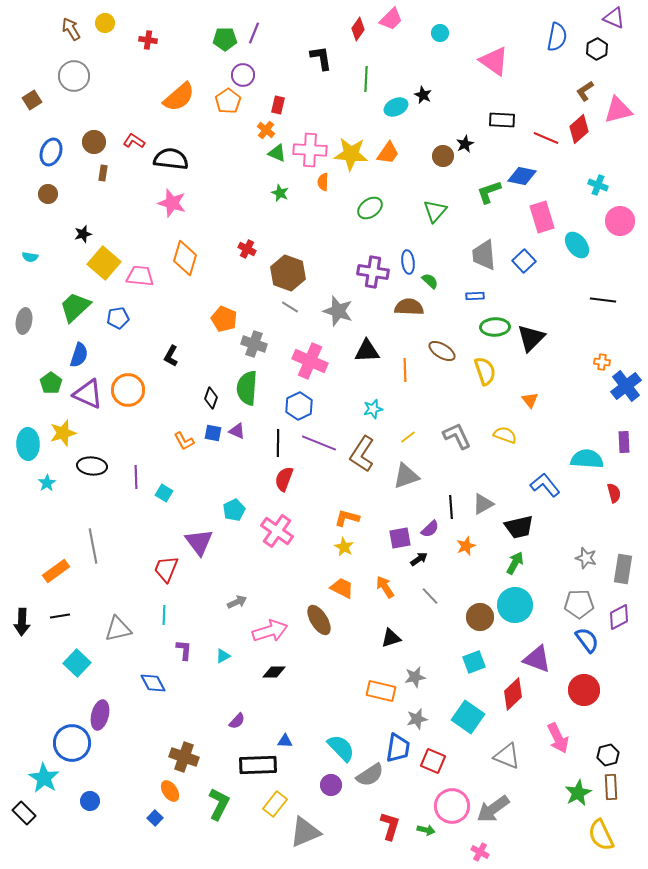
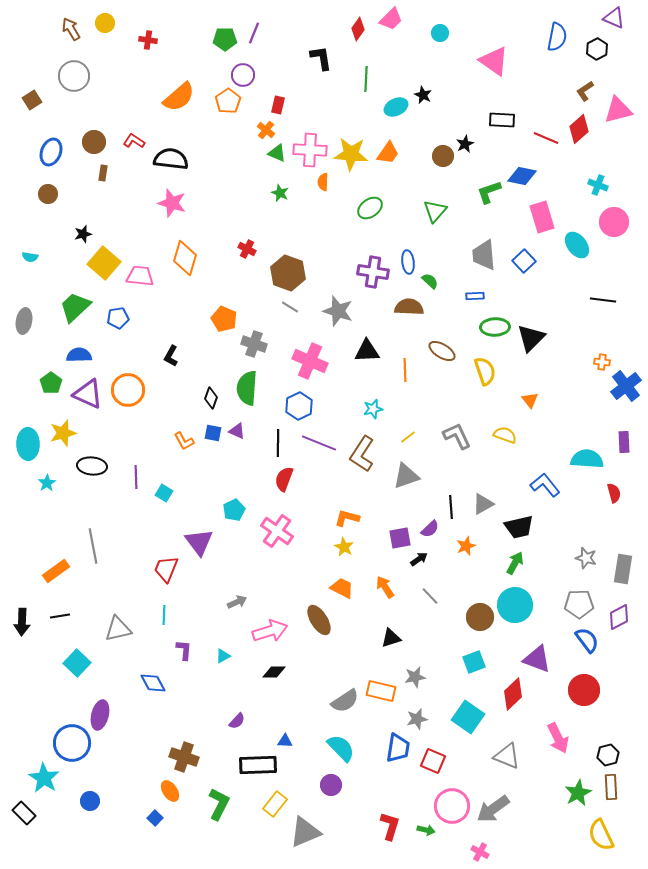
pink circle at (620, 221): moved 6 px left, 1 px down
blue semicircle at (79, 355): rotated 110 degrees counterclockwise
gray semicircle at (370, 775): moved 25 px left, 74 px up
